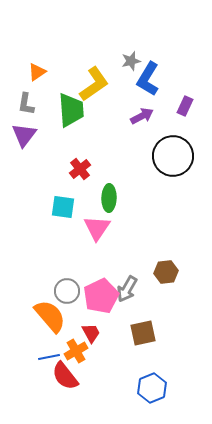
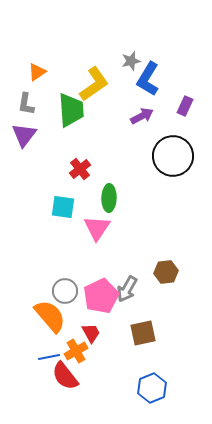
gray circle: moved 2 px left
